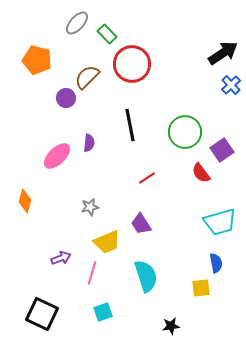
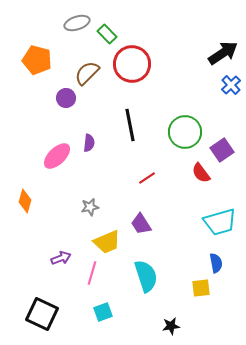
gray ellipse: rotated 30 degrees clockwise
brown semicircle: moved 4 px up
